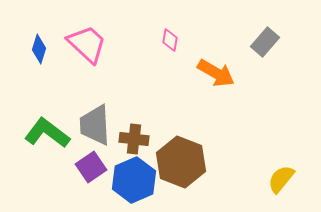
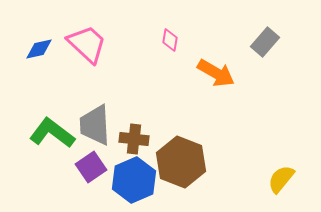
blue diamond: rotated 60 degrees clockwise
green L-shape: moved 5 px right
